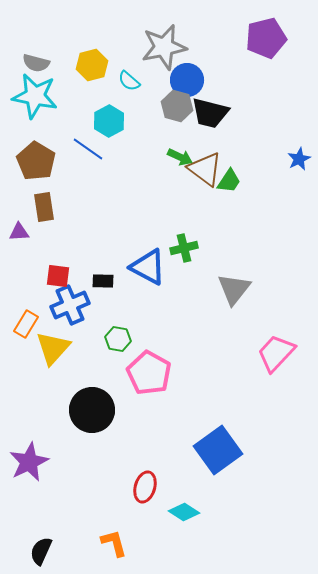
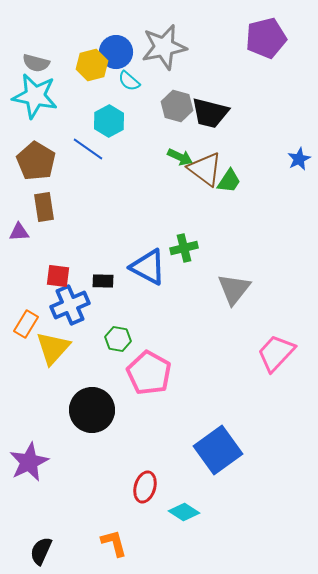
blue circle: moved 71 px left, 28 px up
